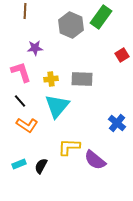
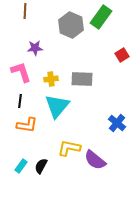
black line: rotated 48 degrees clockwise
orange L-shape: rotated 25 degrees counterclockwise
yellow L-shape: moved 1 px down; rotated 10 degrees clockwise
cyan rectangle: moved 2 px right, 2 px down; rotated 32 degrees counterclockwise
